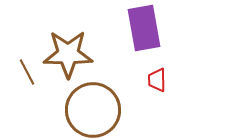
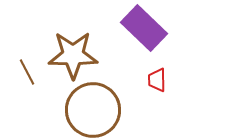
purple rectangle: rotated 36 degrees counterclockwise
brown star: moved 5 px right, 1 px down
